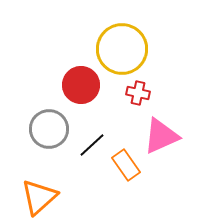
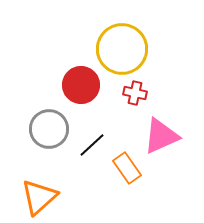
red cross: moved 3 px left
orange rectangle: moved 1 px right, 3 px down
